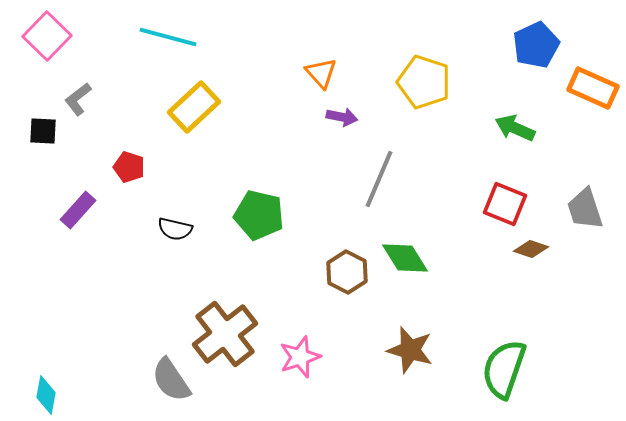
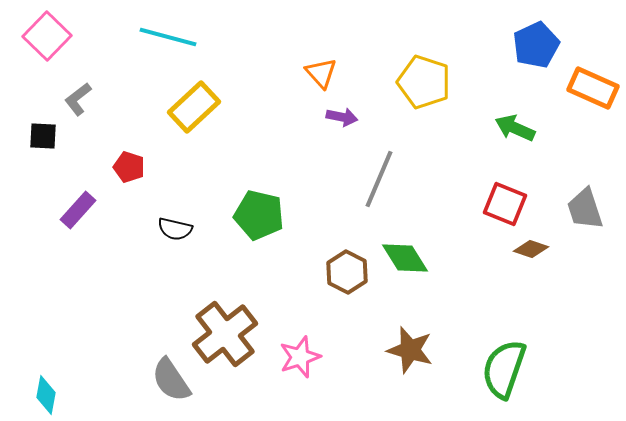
black square: moved 5 px down
